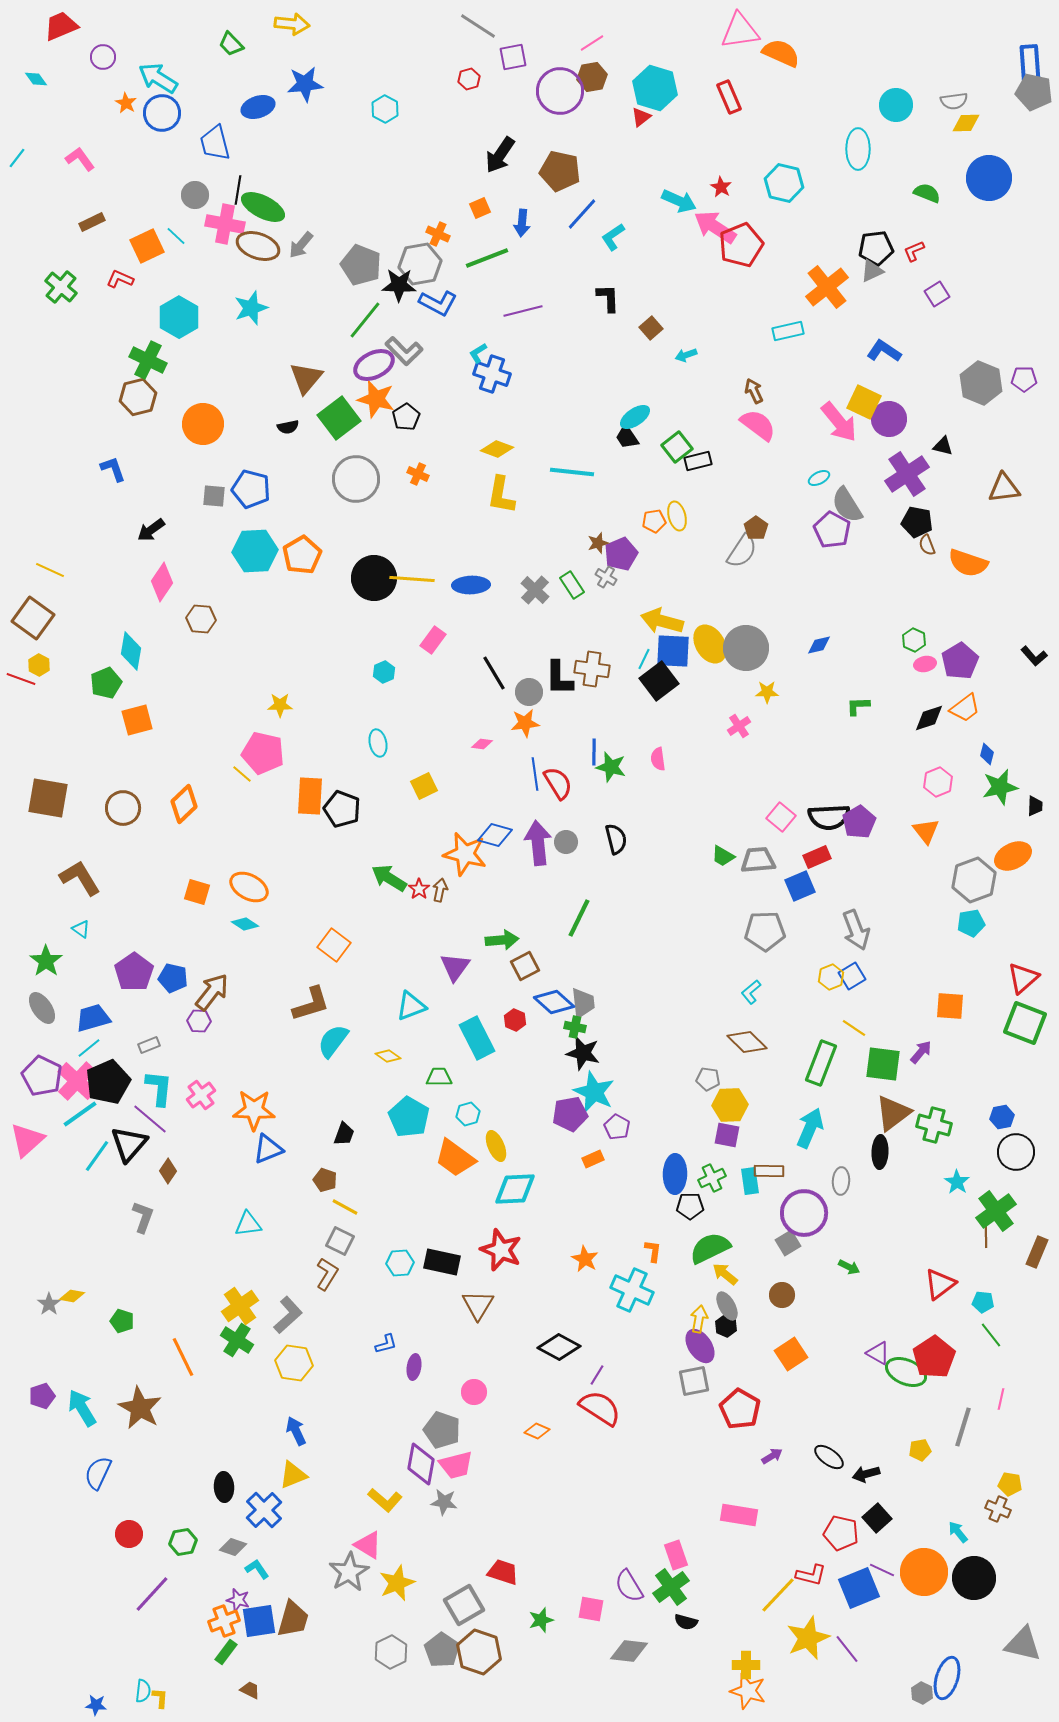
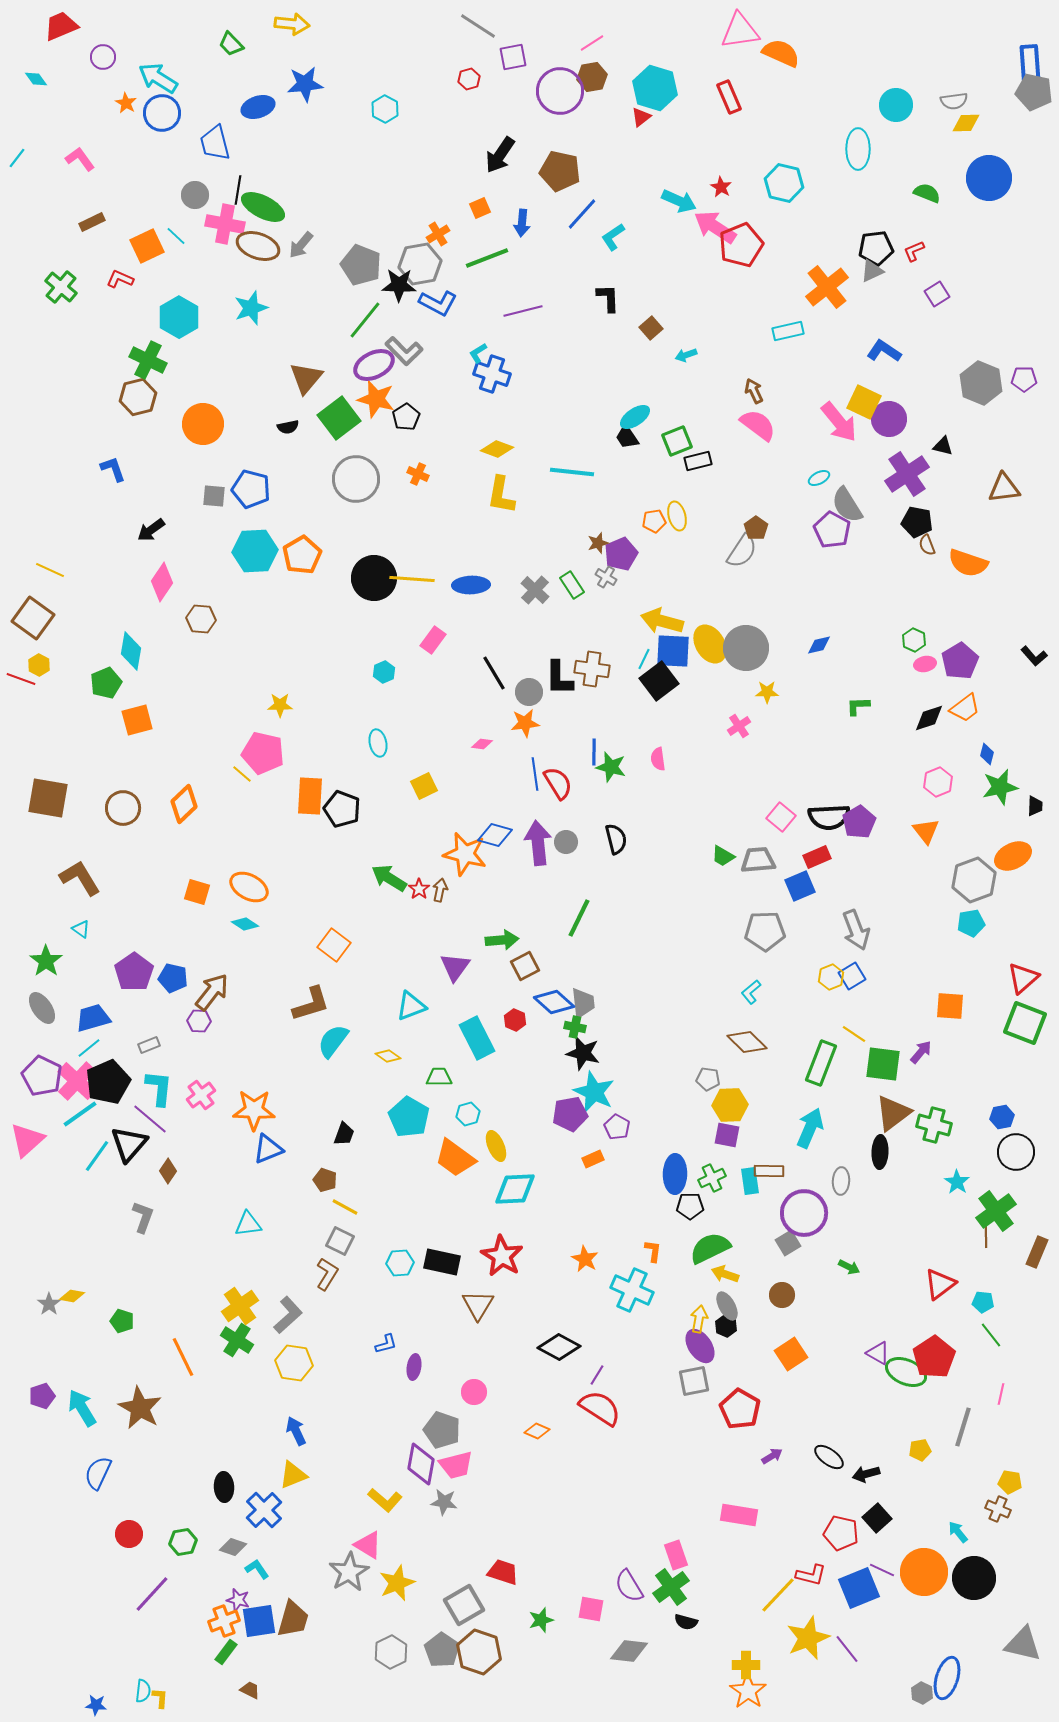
orange cross at (438, 234): rotated 35 degrees clockwise
green square at (677, 447): moved 6 px up; rotated 16 degrees clockwise
yellow line at (854, 1028): moved 6 px down
red star at (501, 1250): moved 1 px right, 6 px down; rotated 9 degrees clockwise
yellow arrow at (725, 1274): rotated 20 degrees counterclockwise
pink line at (1001, 1399): moved 5 px up
yellow pentagon at (1010, 1484): moved 2 px up
orange star at (748, 1691): rotated 18 degrees clockwise
